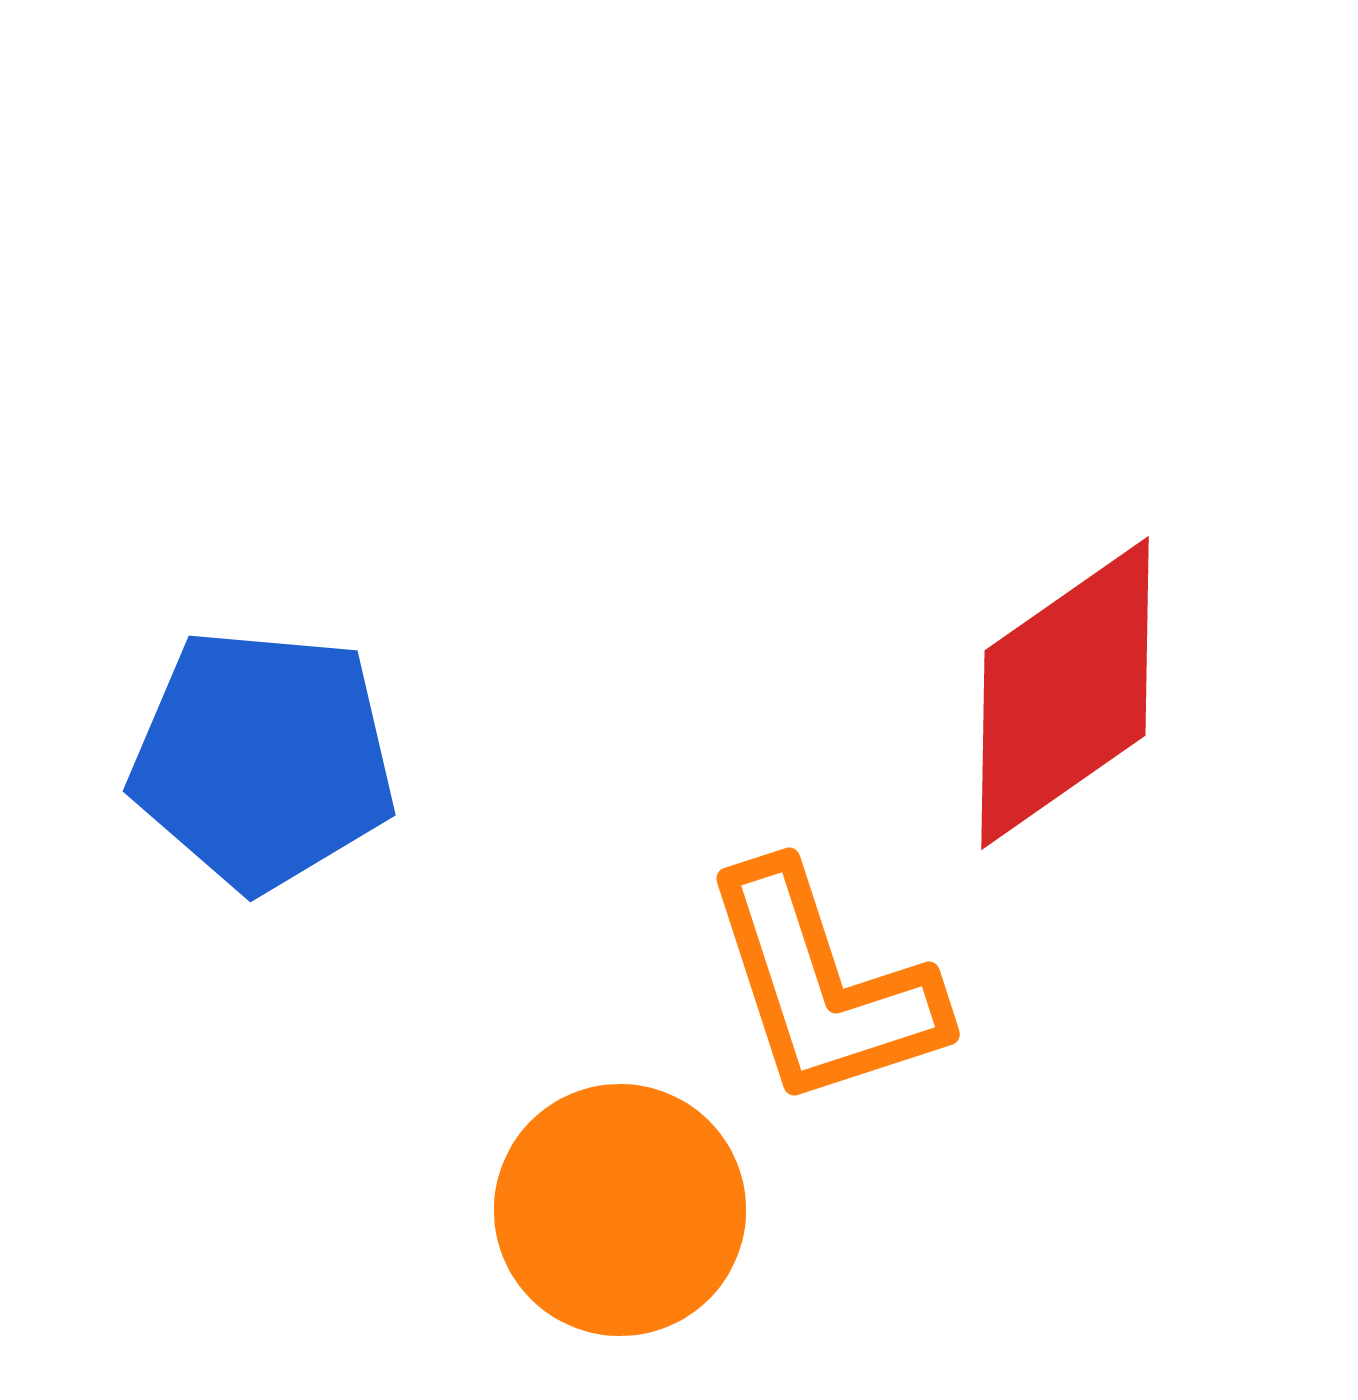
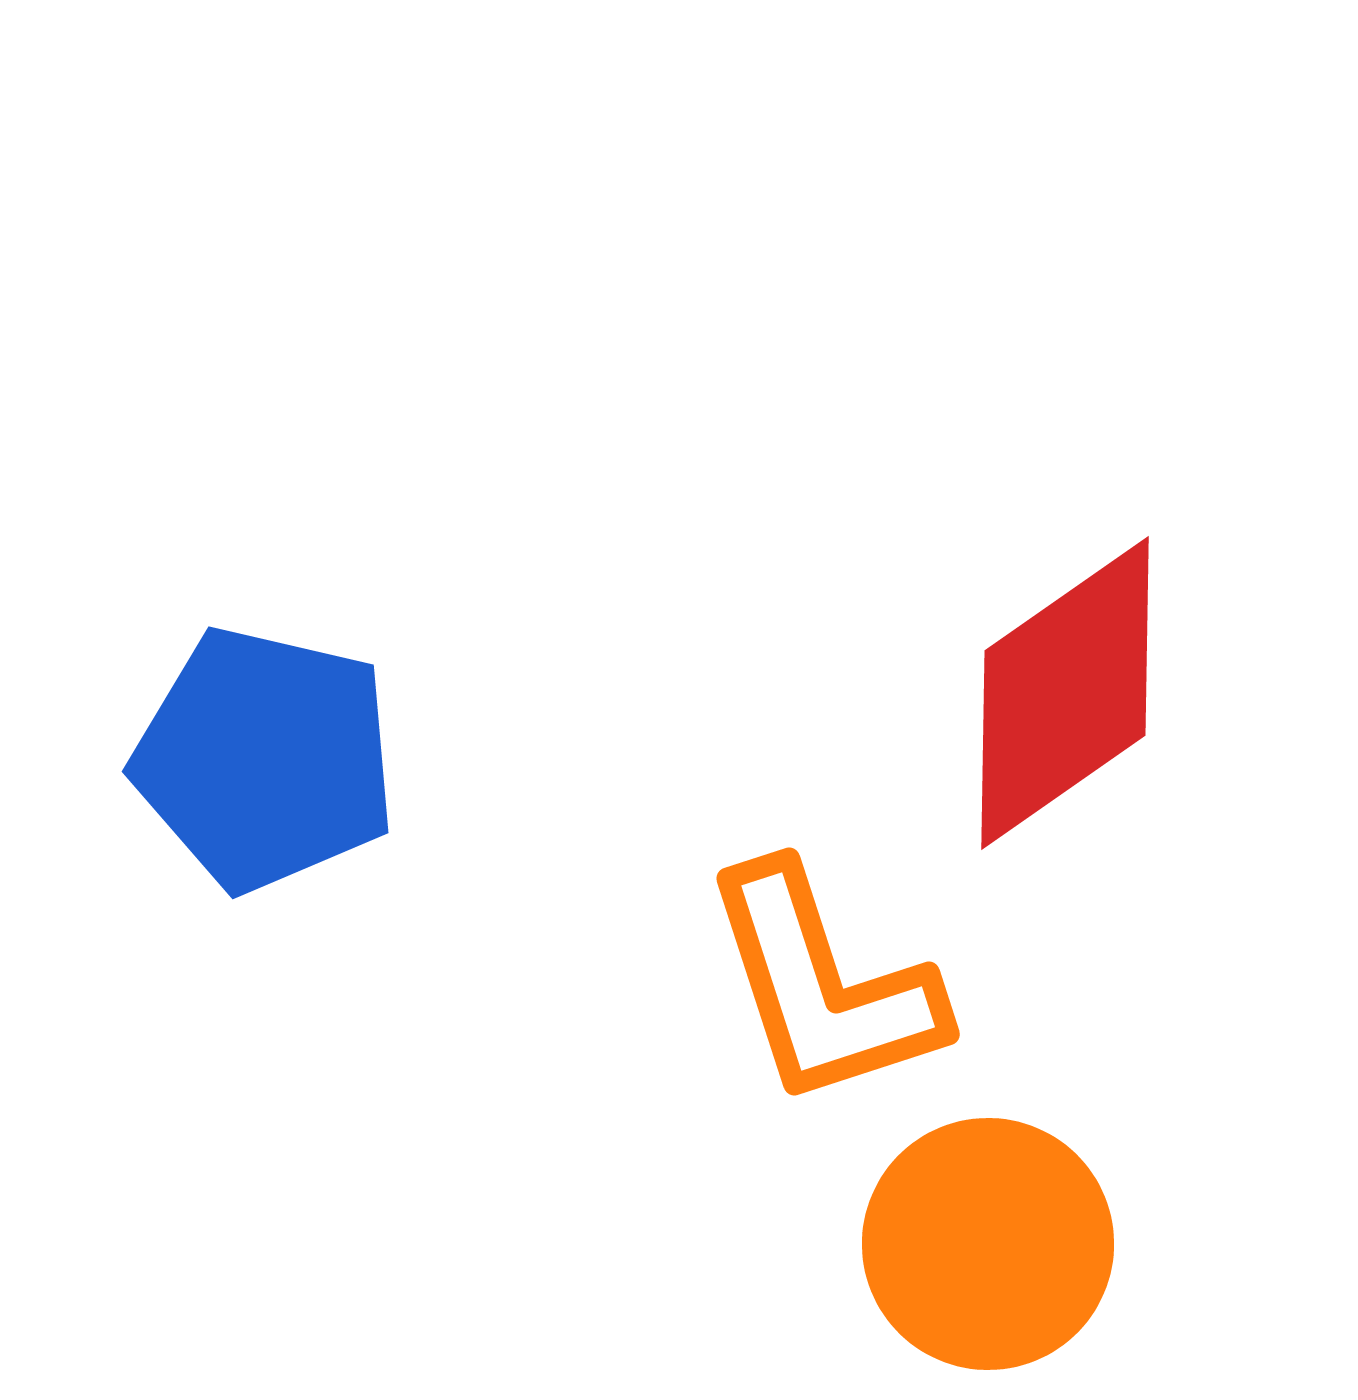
blue pentagon: moved 2 px right; rotated 8 degrees clockwise
orange circle: moved 368 px right, 34 px down
